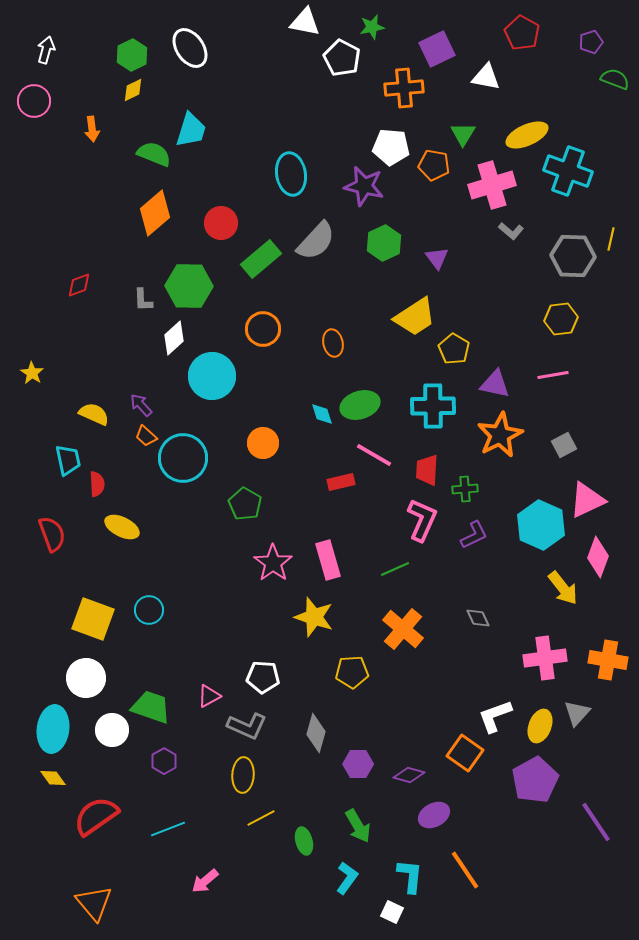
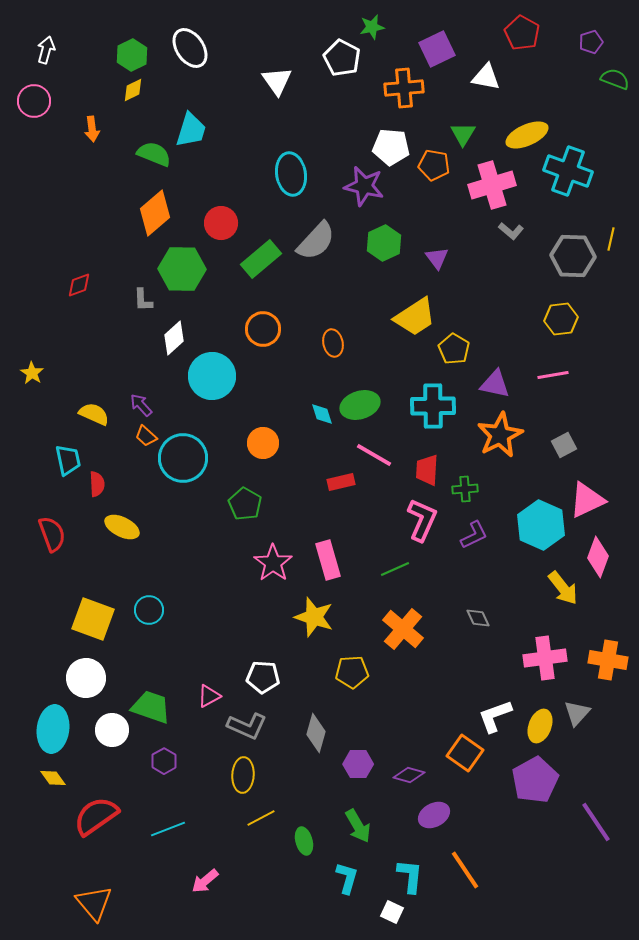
white triangle at (305, 22): moved 28 px left, 59 px down; rotated 44 degrees clockwise
green hexagon at (189, 286): moved 7 px left, 17 px up
cyan L-shape at (347, 878): rotated 20 degrees counterclockwise
